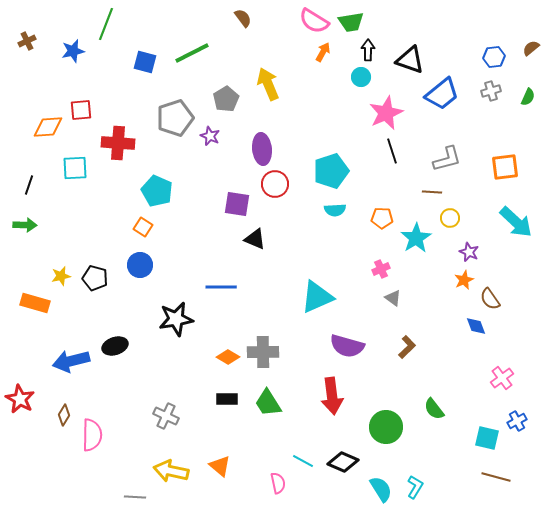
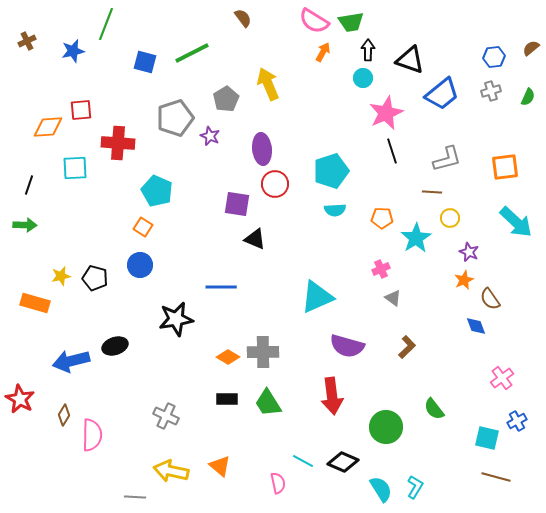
cyan circle at (361, 77): moved 2 px right, 1 px down
